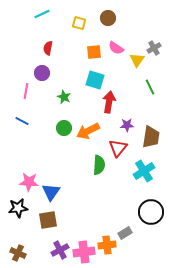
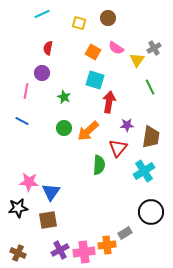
orange square: moved 1 px left; rotated 35 degrees clockwise
orange arrow: rotated 15 degrees counterclockwise
